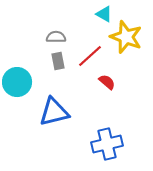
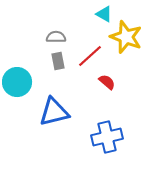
blue cross: moved 7 px up
